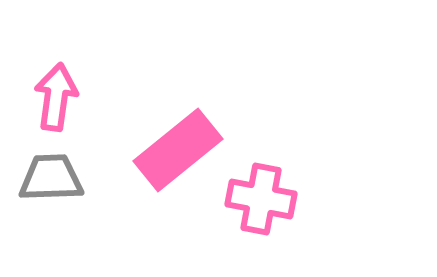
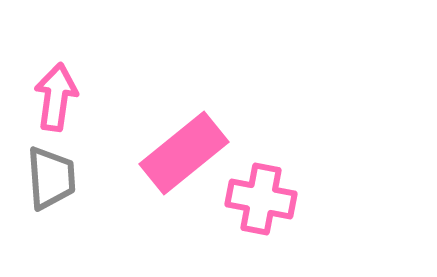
pink rectangle: moved 6 px right, 3 px down
gray trapezoid: rotated 88 degrees clockwise
